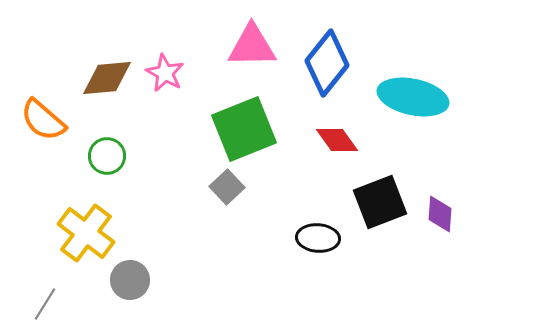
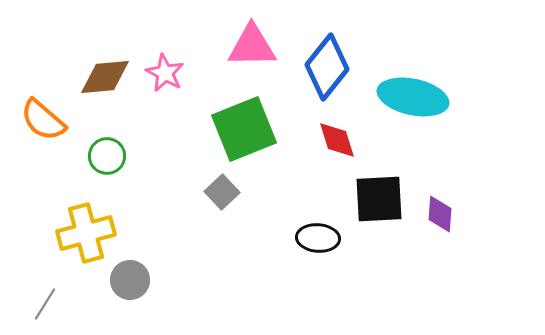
blue diamond: moved 4 px down
brown diamond: moved 2 px left, 1 px up
red diamond: rotated 18 degrees clockwise
gray square: moved 5 px left, 5 px down
black square: moved 1 px left, 3 px up; rotated 18 degrees clockwise
yellow cross: rotated 38 degrees clockwise
